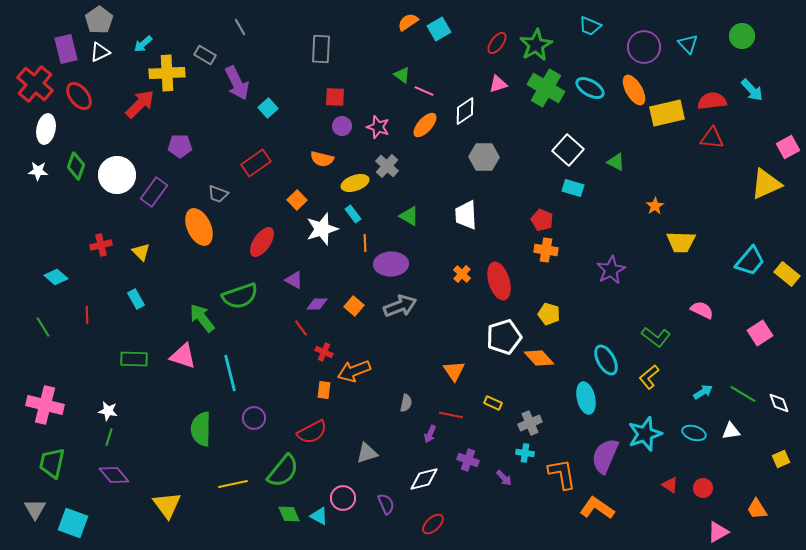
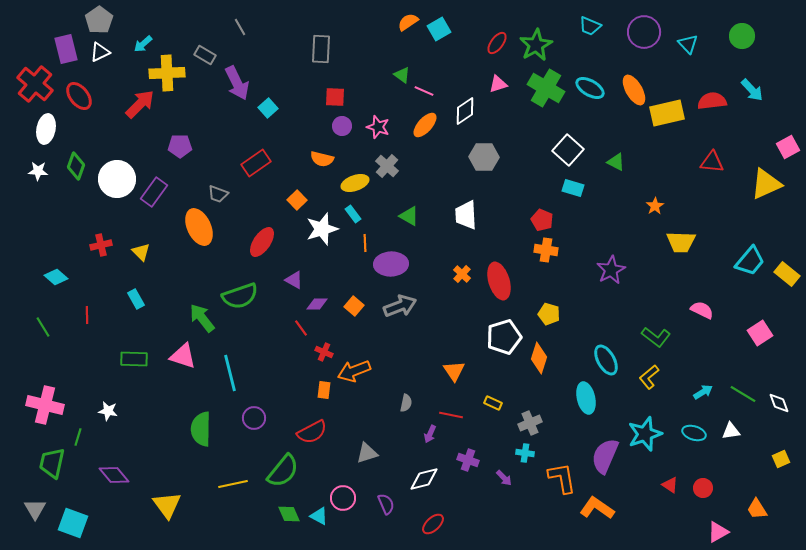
purple circle at (644, 47): moved 15 px up
red triangle at (712, 138): moved 24 px down
white circle at (117, 175): moved 4 px down
orange diamond at (539, 358): rotated 60 degrees clockwise
green line at (109, 437): moved 31 px left
orange L-shape at (562, 474): moved 4 px down
